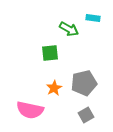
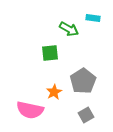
gray pentagon: moved 1 px left, 2 px up; rotated 20 degrees counterclockwise
orange star: moved 4 px down
